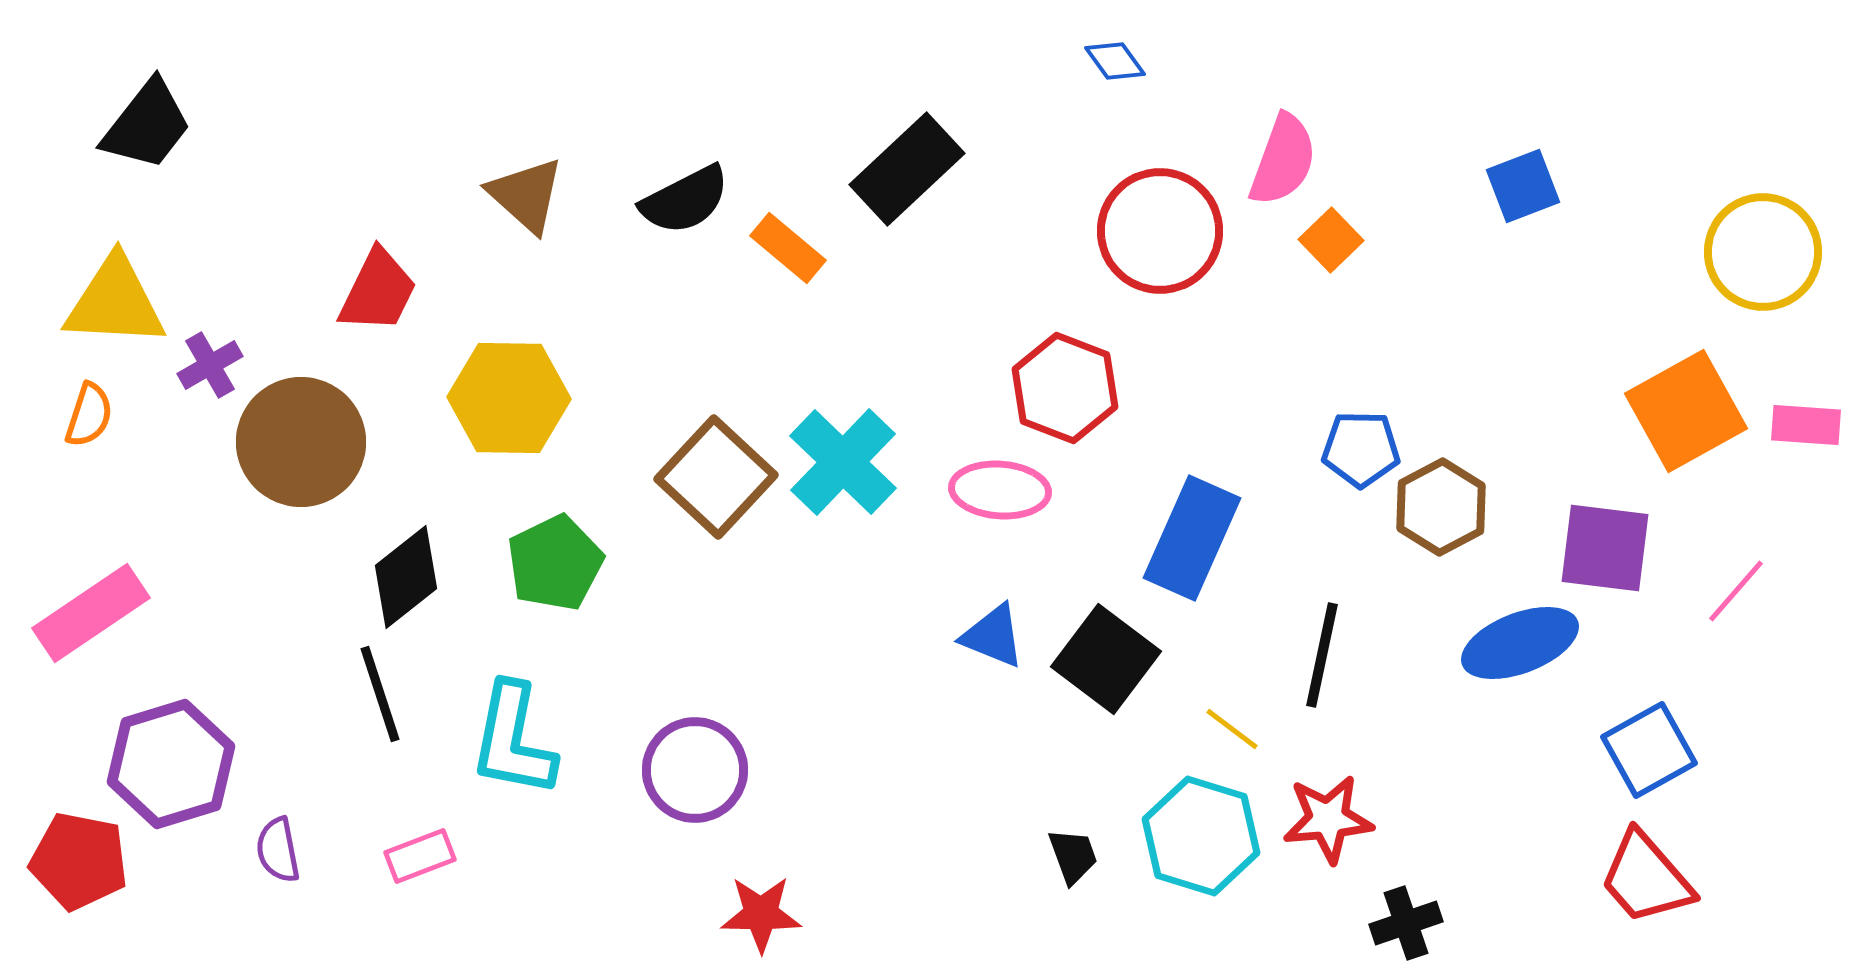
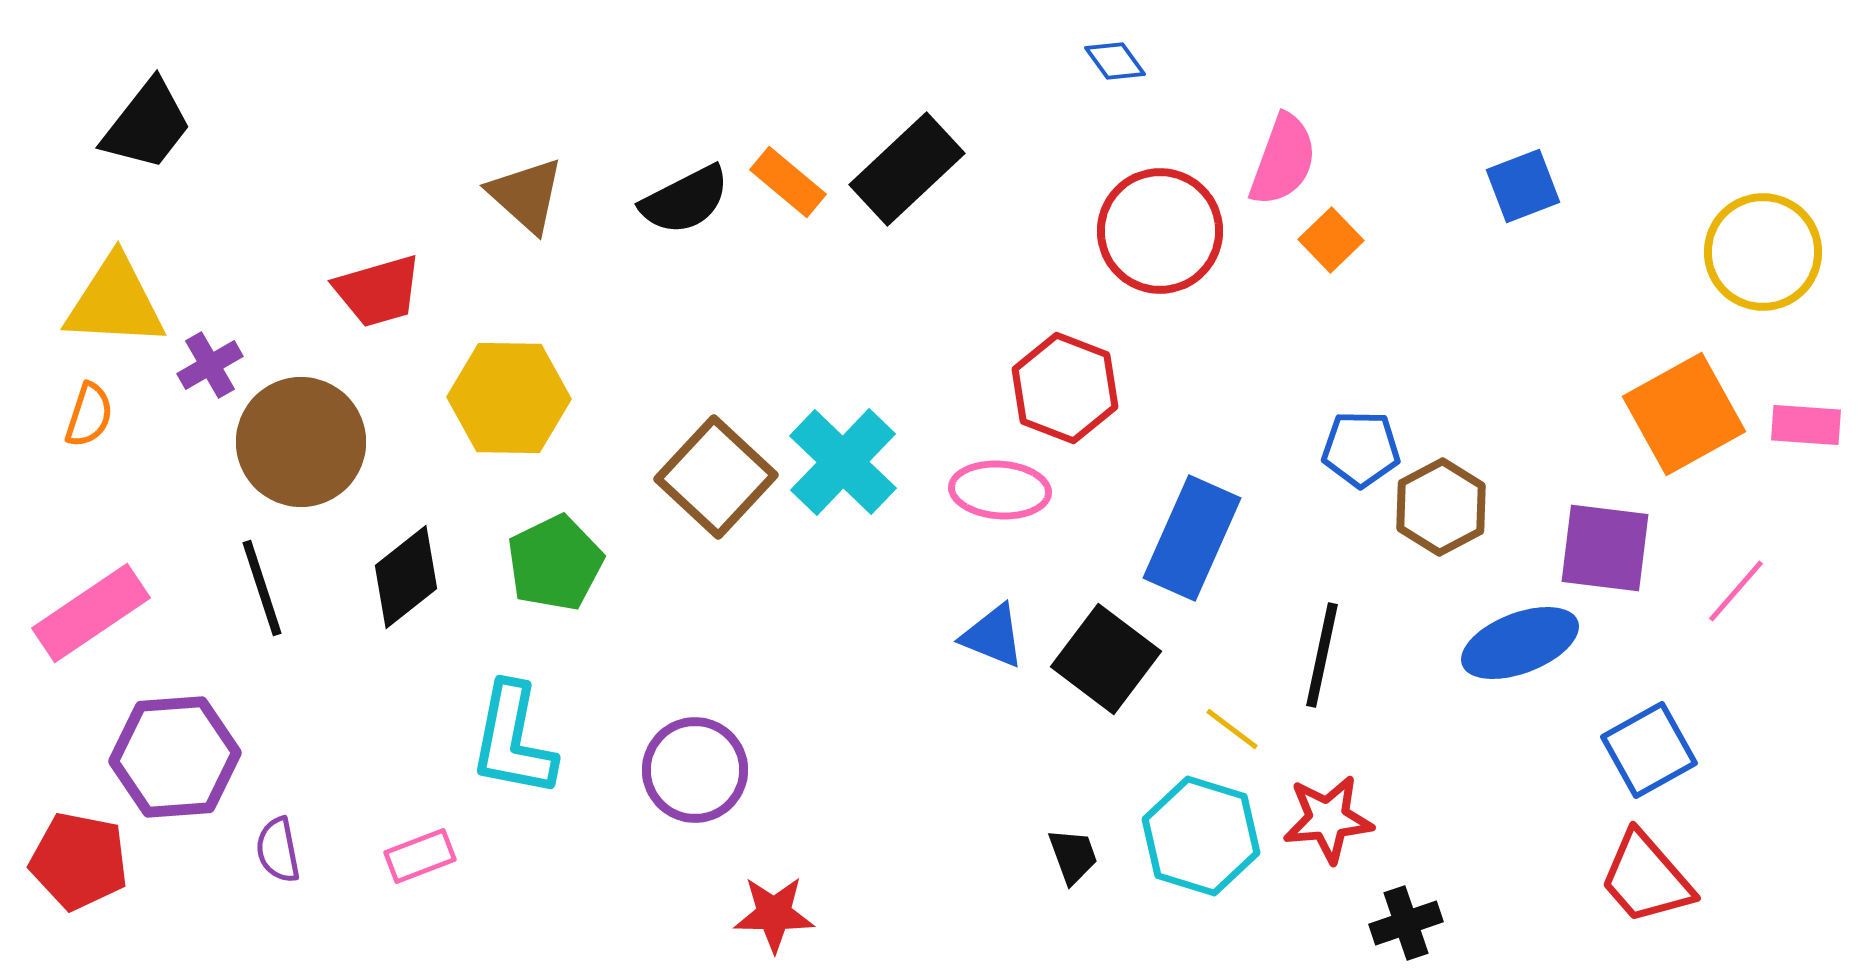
orange rectangle at (788, 248): moved 66 px up
red trapezoid at (378, 291): rotated 48 degrees clockwise
orange square at (1686, 411): moved 2 px left, 3 px down
black line at (380, 694): moved 118 px left, 106 px up
purple hexagon at (171, 764): moved 4 px right, 7 px up; rotated 13 degrees clockwise
red star at (761, 914): moved 13 px right
